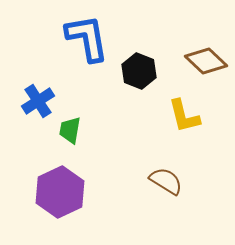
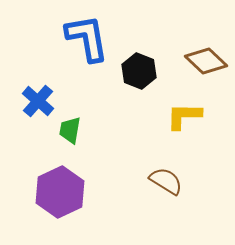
blue cross: rotated 16 degrees counterclockwise
yellow L-shape: rotated 105 degrees clockwise
